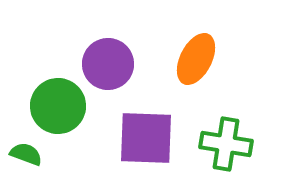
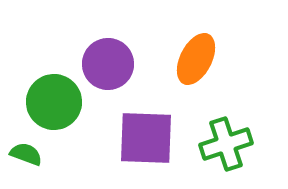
green circle: moved 4 px left, 4 px up
green cross: rotated 27 degrees counterclockwise
